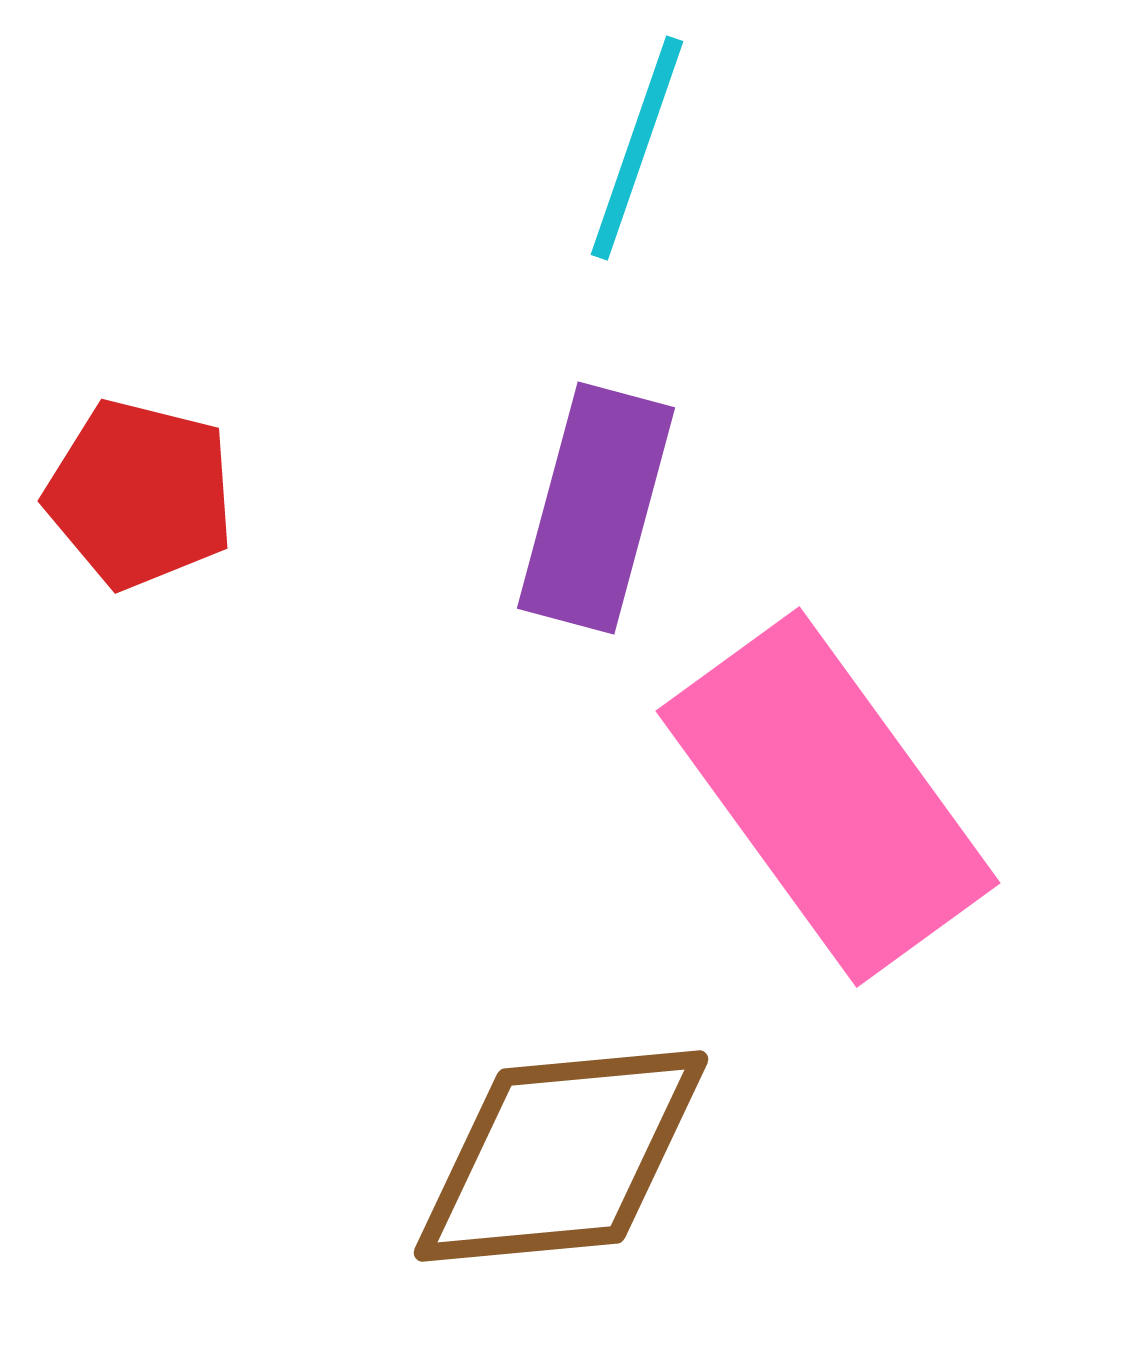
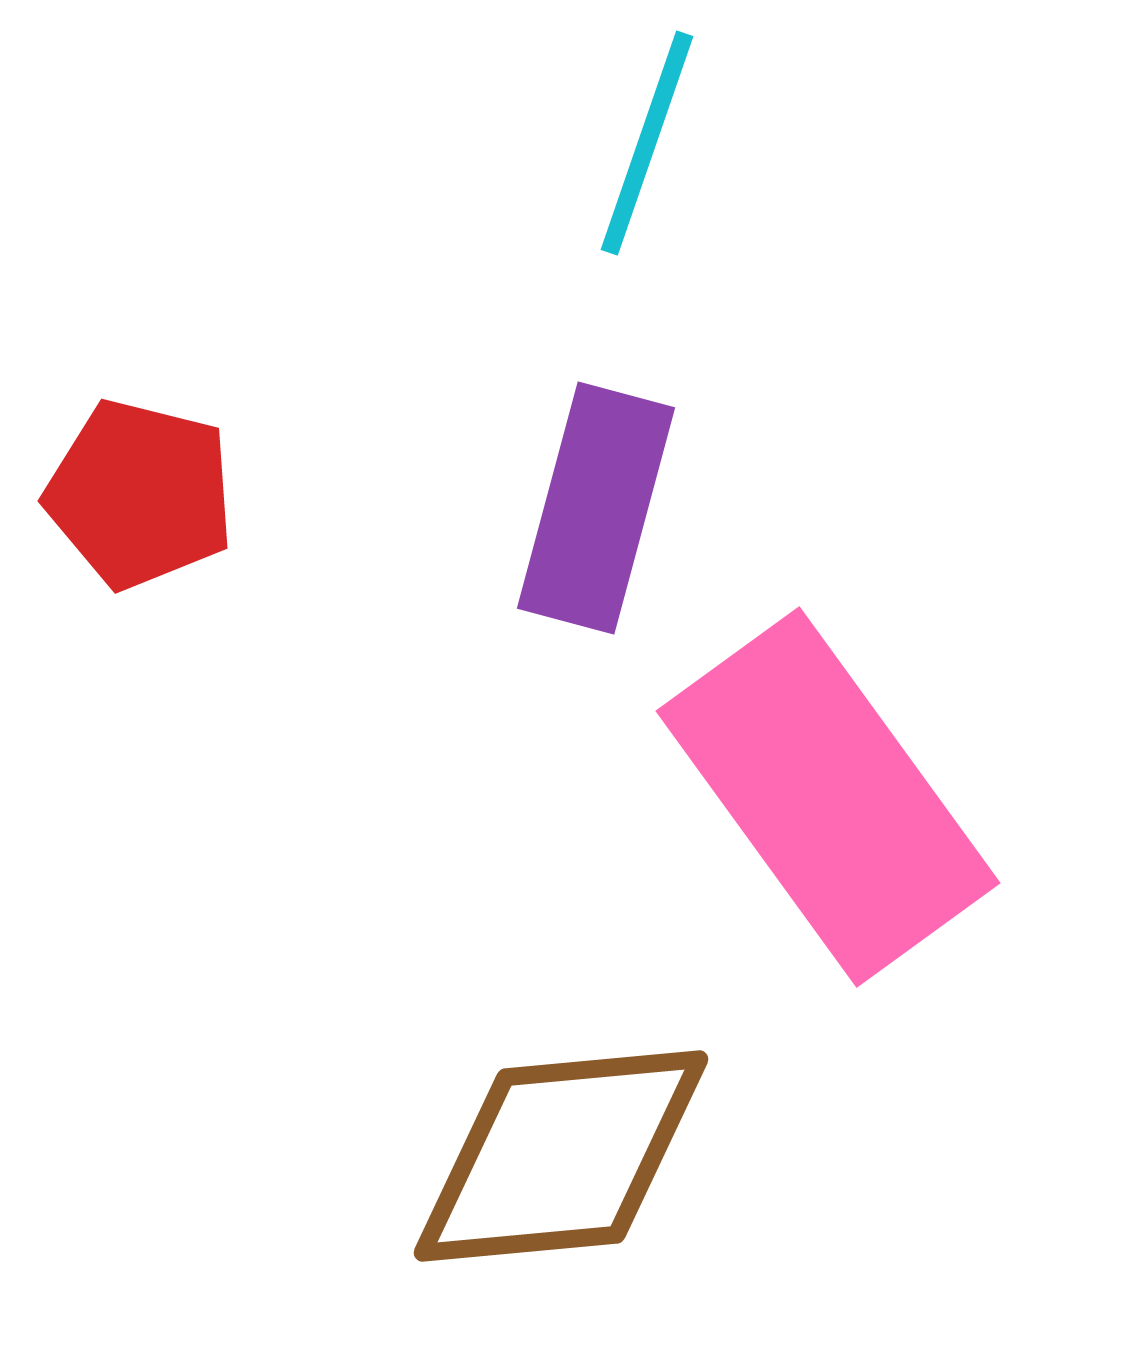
cyan line: moved 10 px right, 5 px up
